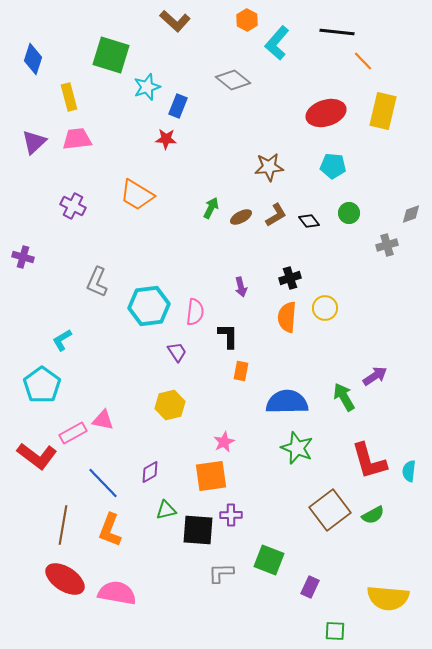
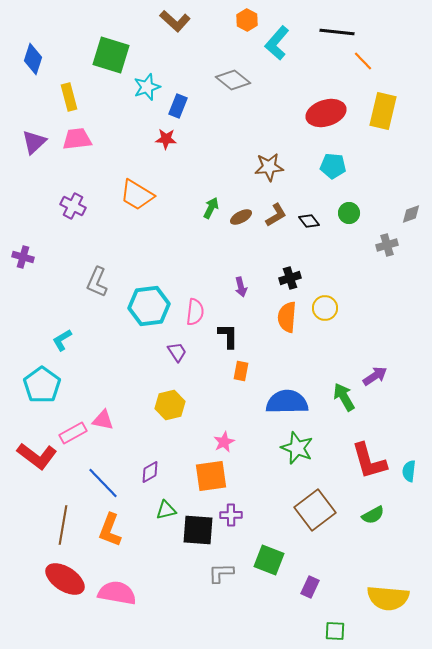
brown square at (330, 510): moved 15 px left
